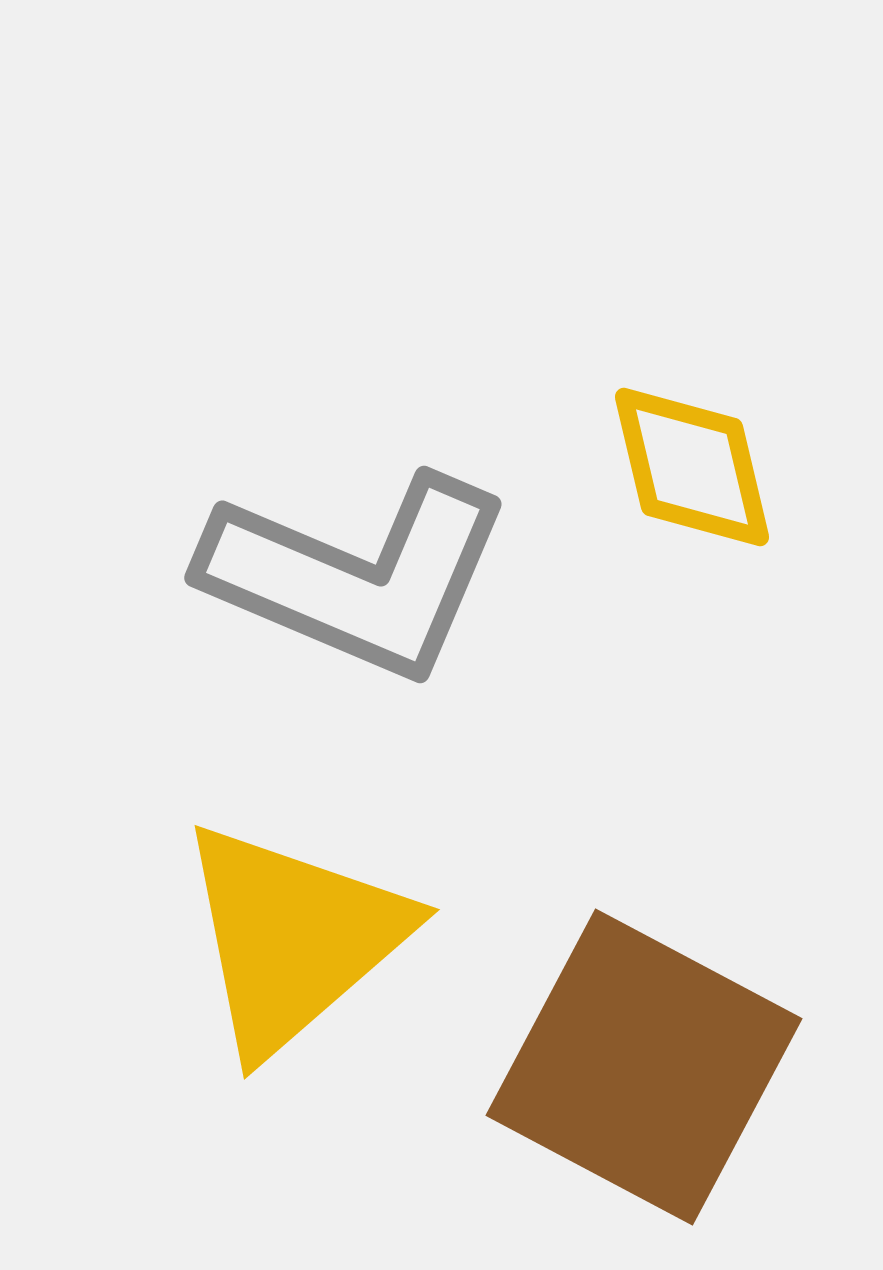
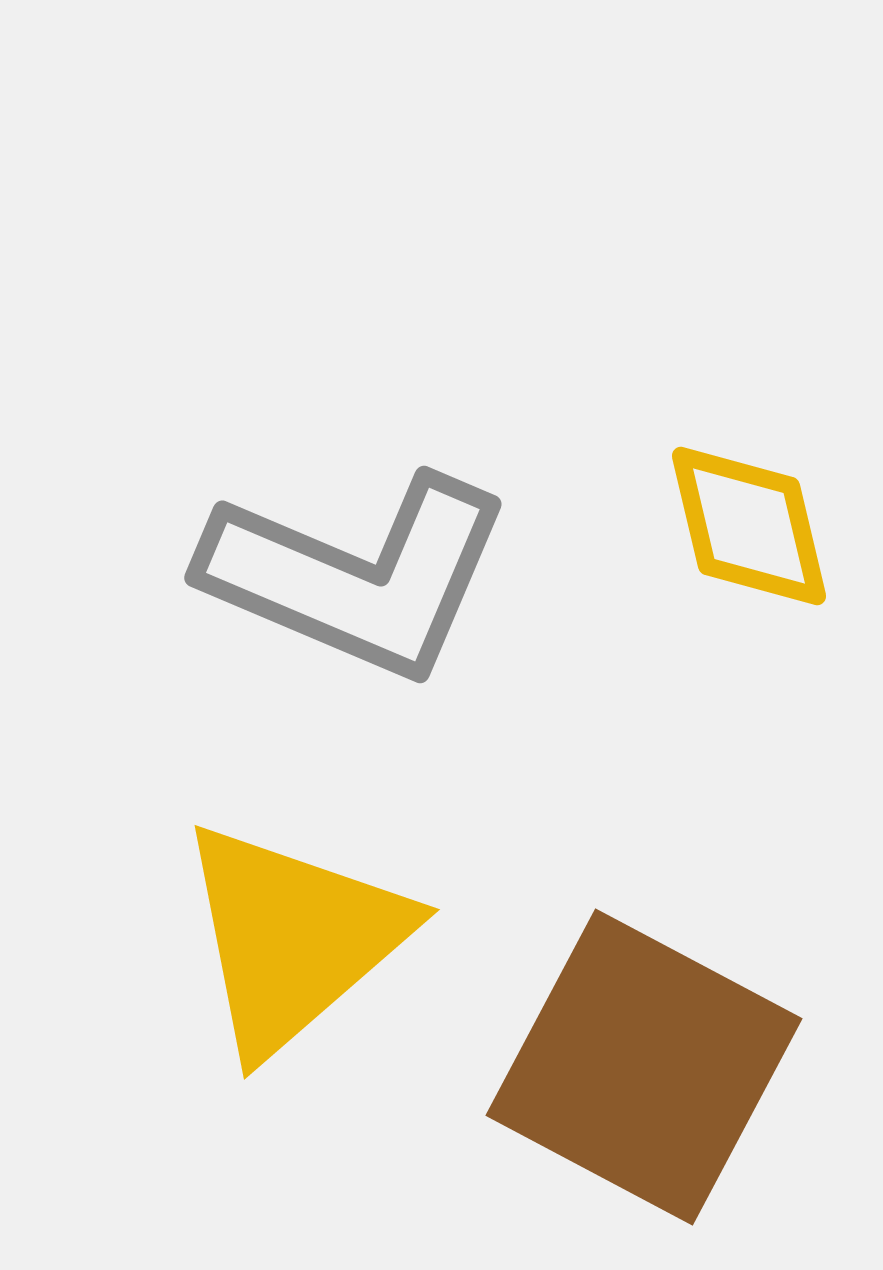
yellow diamond: moved 57 px right, 59 px down
